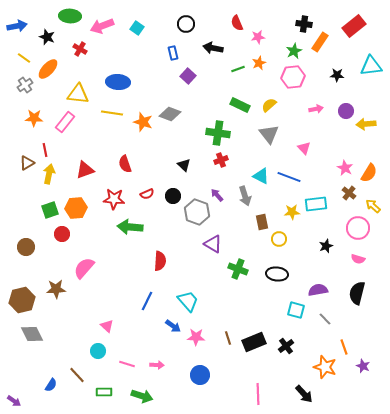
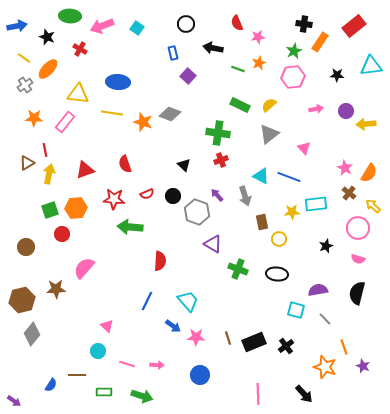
green line at (238, 69): rotated 40 degrees clockwise
gray triangle at (269, 134): rotated 30 degrees clockwise
gray diamond at (32, 334): rotated 65 degrees clockwise
brown line at (77, 375): rotated 48 degrees counterclockwise
